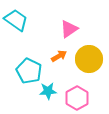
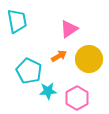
cyan trapezoid: moved 1 px right, 1 px down; rotated 45 degrees clockwise
